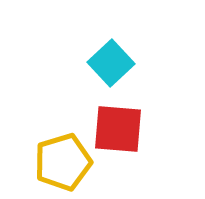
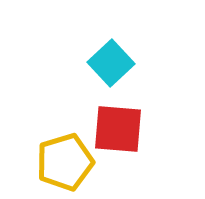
yellow pentagon: moved 2 px right
